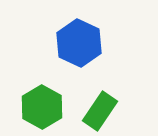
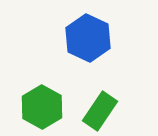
blue hexagon: moved 9 px right, 5 px up
